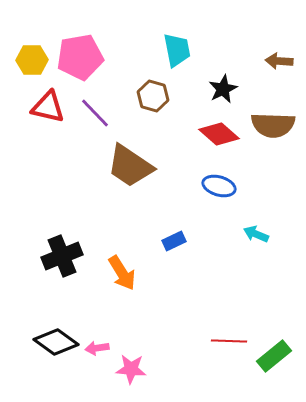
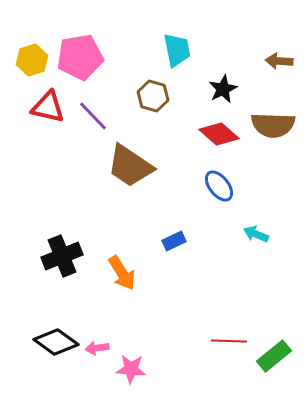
yellow hexagon: rotated 16 degrees counterclockwise
purple line: moved 2 px left, 3 px down
blue ellipse: rotated 36 degrees clockwise
